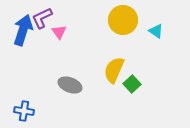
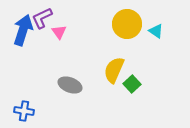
yellow circle: moved 4 px right, 4 px down
